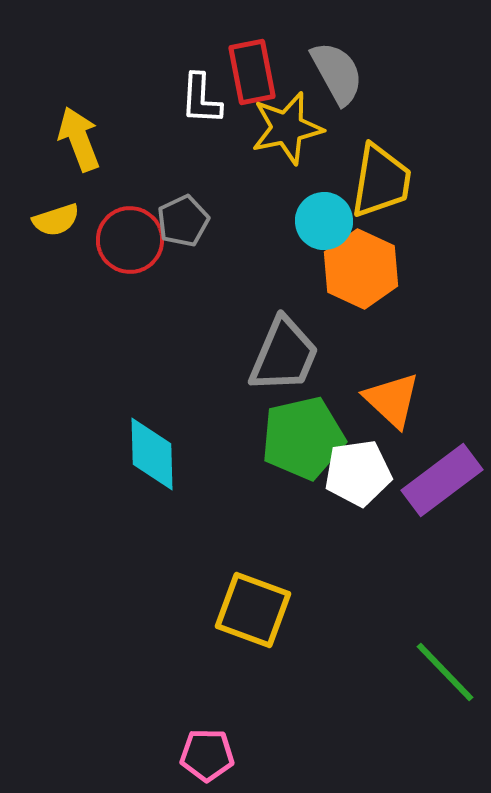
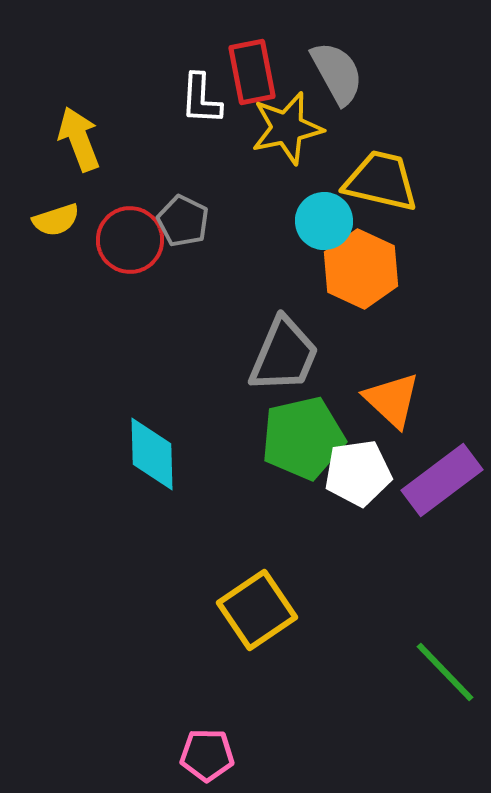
yellow trapezoid: rotated 86 degrees counterclockwise
gray pentagon: rotated 21 degrees counterclockwise
yellow square: moved 4 px right; rotated 36 degrees clockwise
